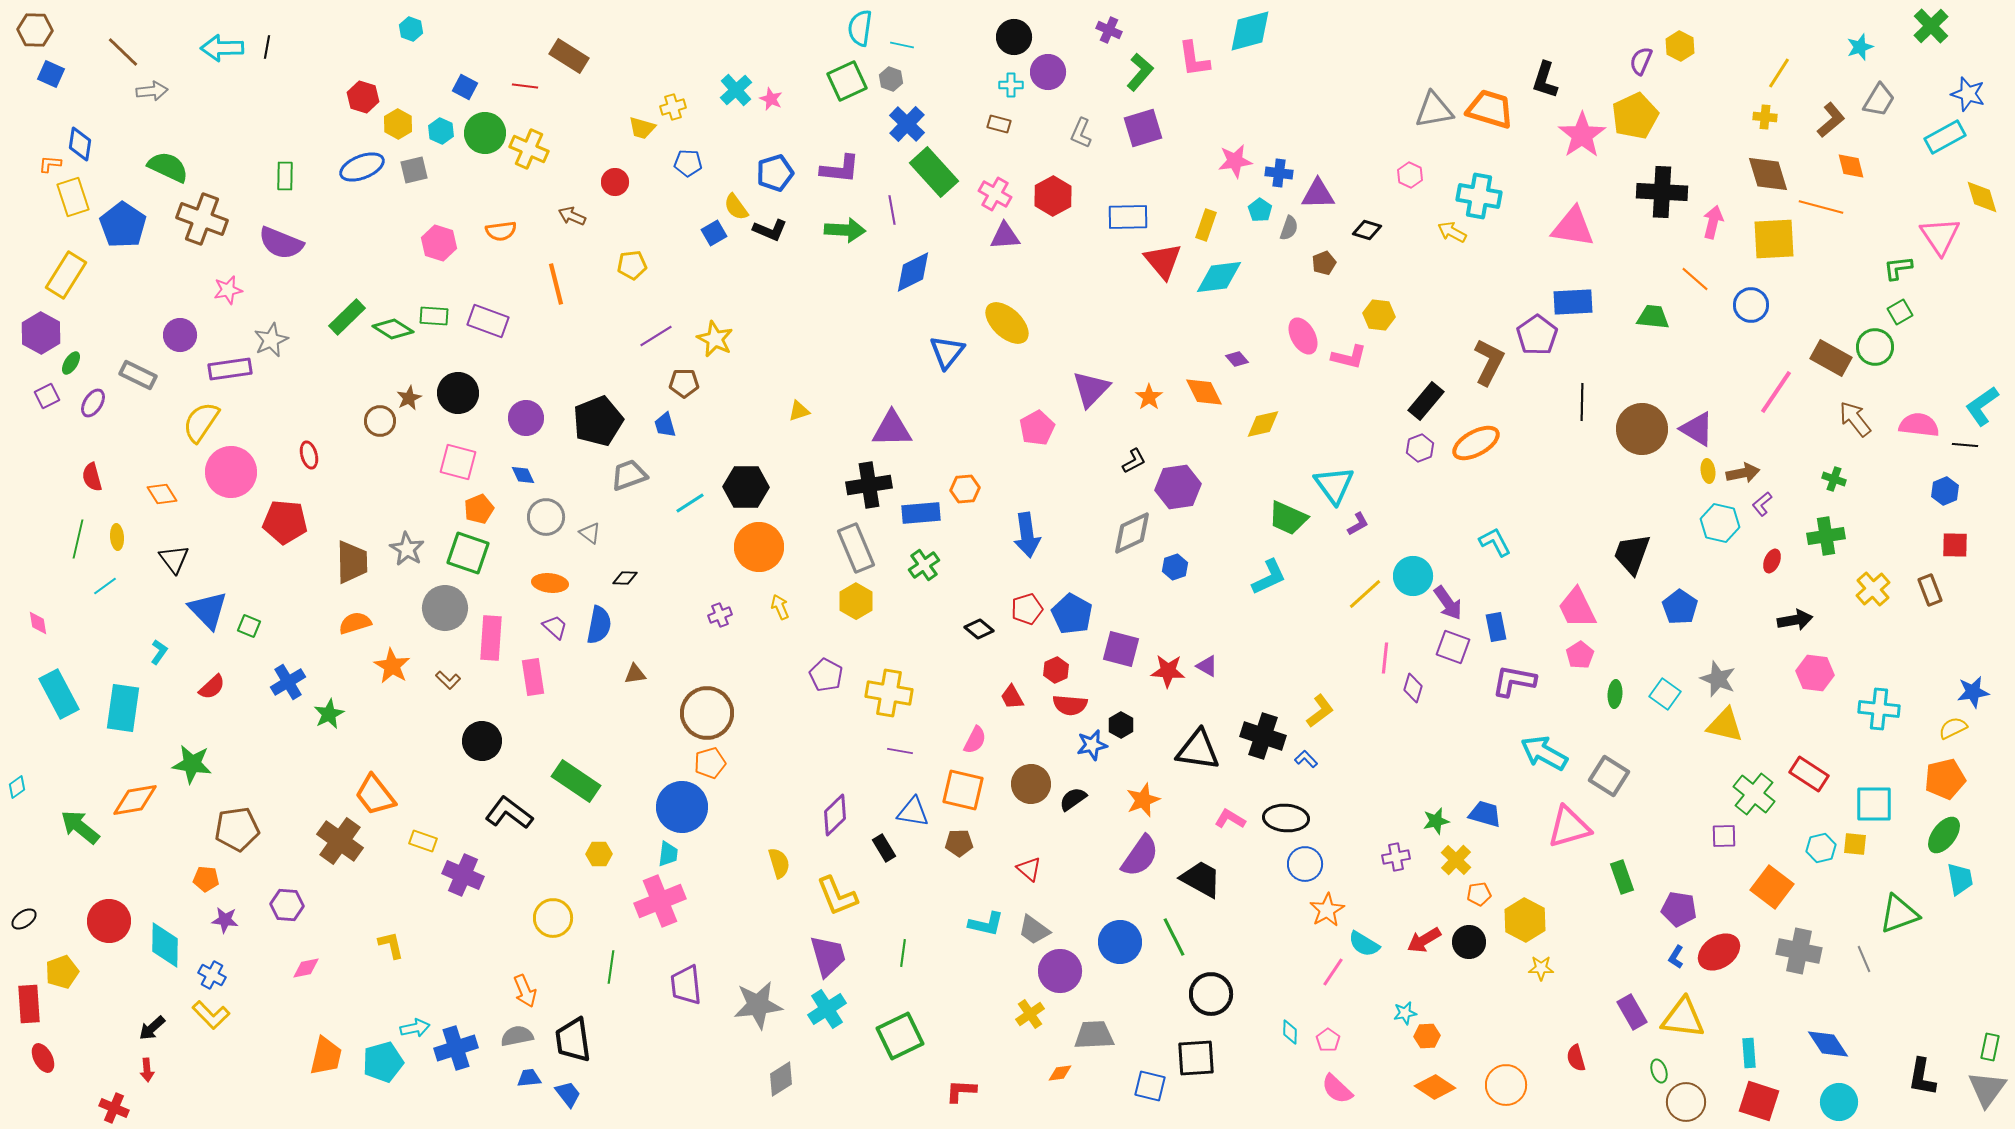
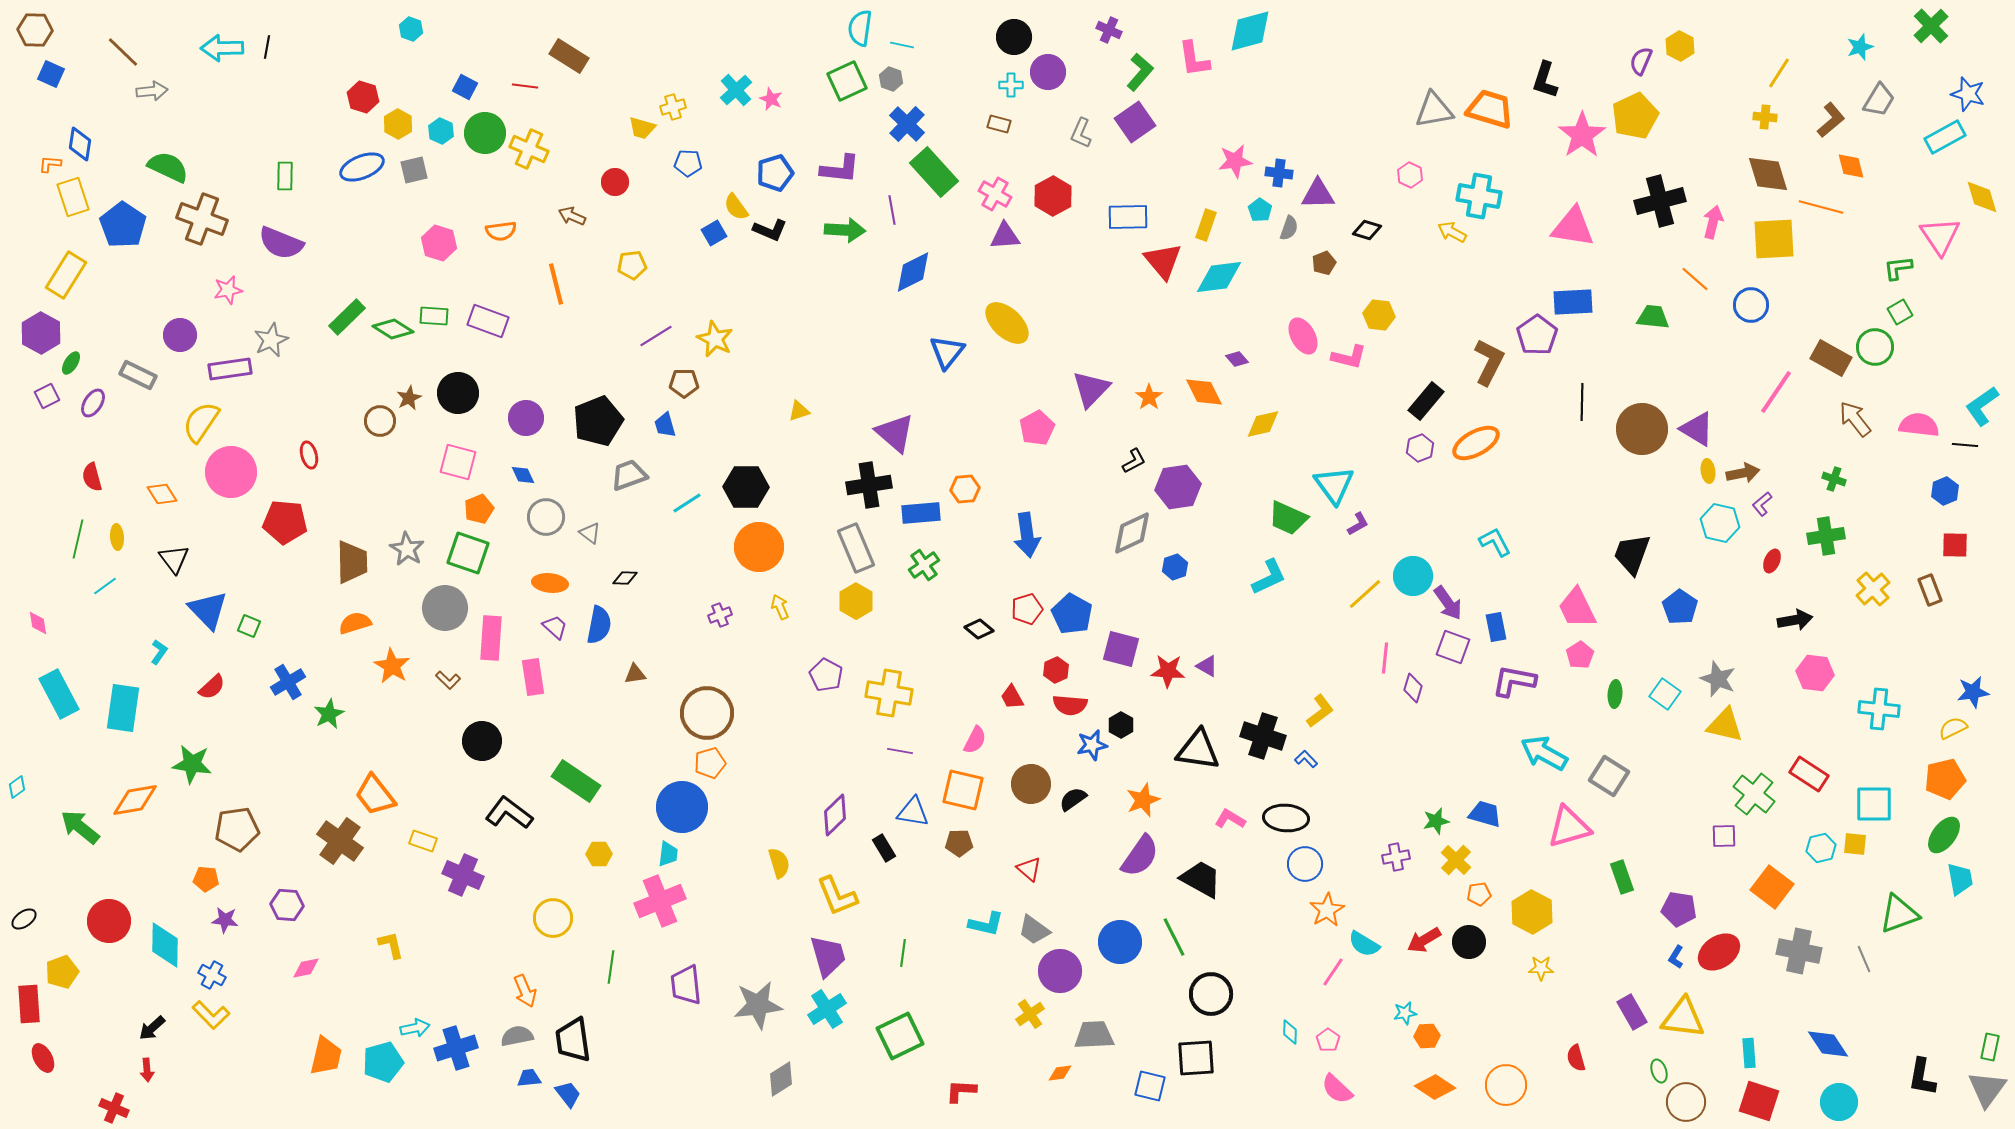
purple square at (1143, 128): moved 8 px left, 6 px up; rotated 18 degrees counterclockwise
black cross at (1662, 192): moved 2 px left, 9 px down; rotated 18 degrees counterclockwise
purple triangle at (892, 429): moved 3 px right, 4 px down; rotated 42 degrees clockwise
cyan line at (690, 503): moved 3 px left
yellow hexagon at (1525, 920): moved 7 px right, 8 px up
